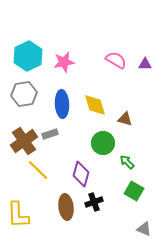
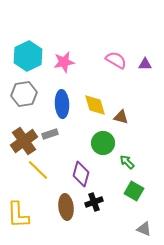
brown triangle: moved 4 px left, 2 px up
